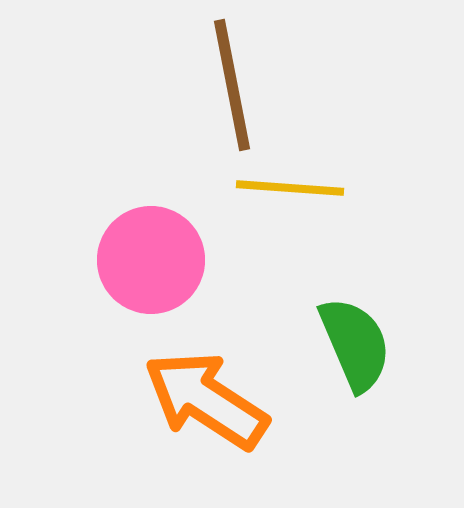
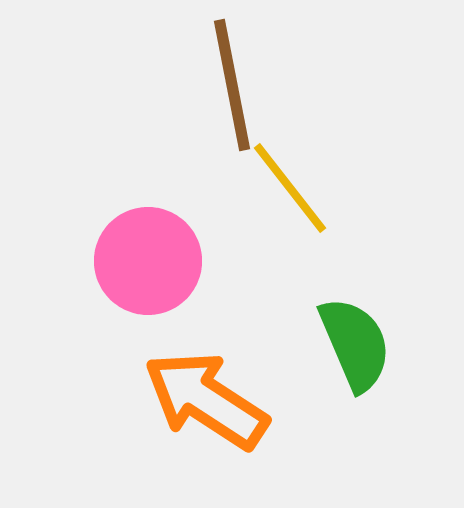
yellow line: rotated 48 degrees clockwise
pink circle: moved 3 px left, 1 px down
